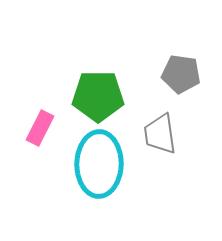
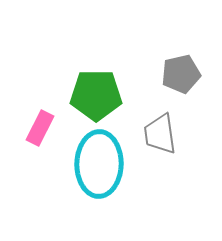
gray pentagon: rotated 21 degrees counterclockwise
green pentagon: moved 2 px left, 1 px up
